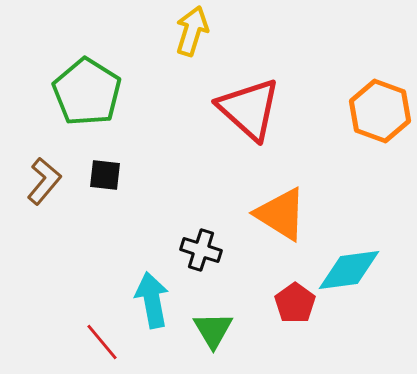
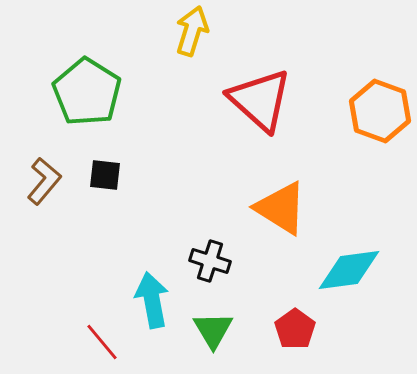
red triangle: moved 11 px right, 9 px up
orange triangle: moved 6 px up
black cross: moved 9 px right, 11 px down
red pentagon: moved 26 px down
